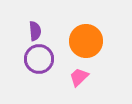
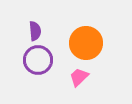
orange circle: moved 2 px down
purple circle: moved 1 px left, 1 px down
